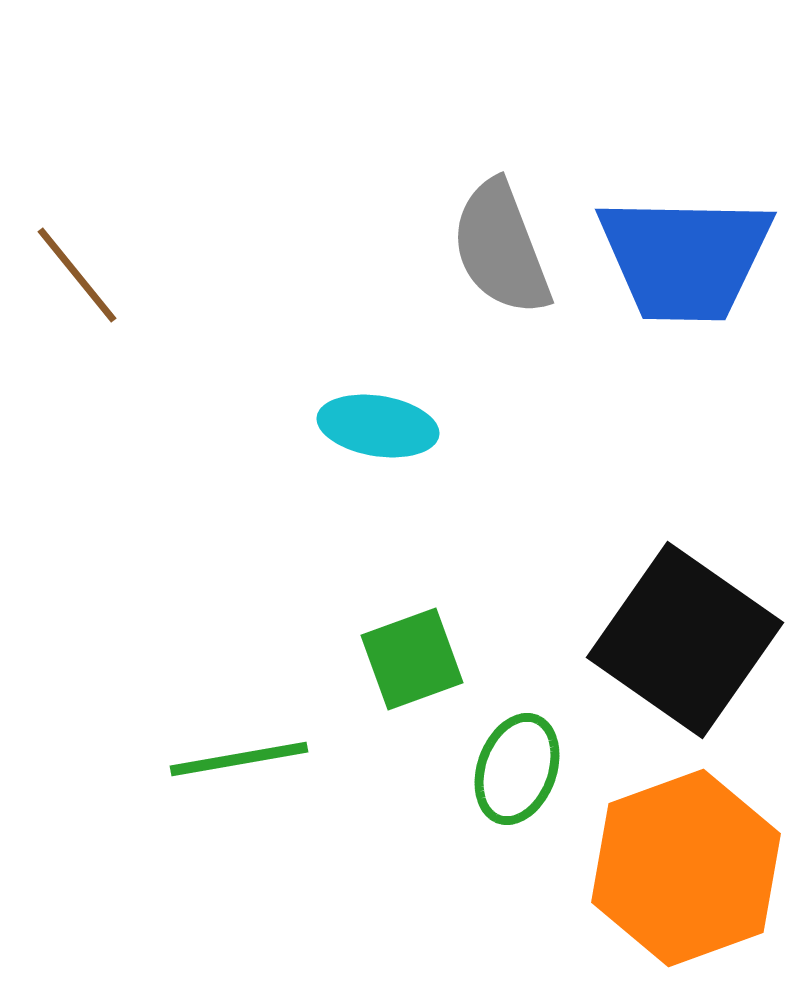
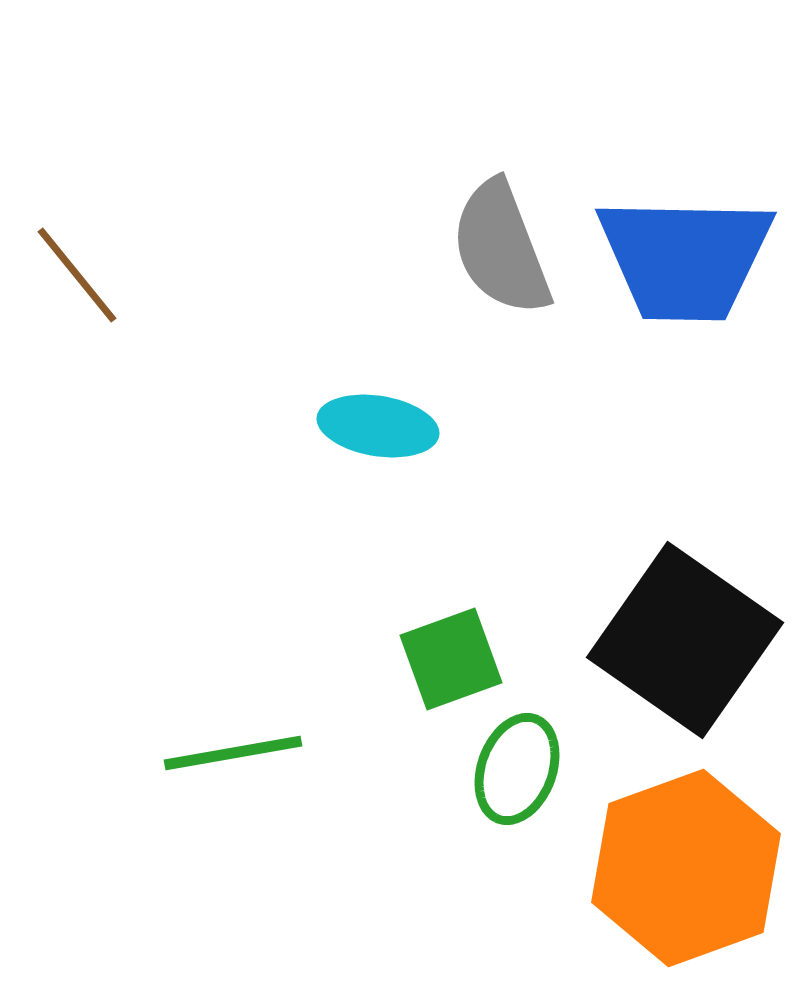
green square: moved 39 px right
green line: moved 6 px left, 6 px up
